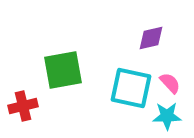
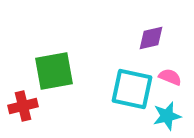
green square: moved 9 px left, 1 px down
pink semicircle: moved 6 px up; rotated 25 degrees counterclockwise
cyan square: moved 1 px right, 1 px down
cyan star: rotated 12 degrees counterclockwise
